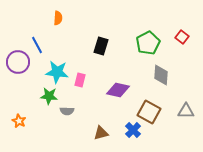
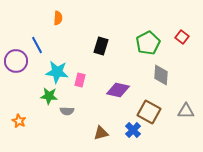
purple circle: moved 2 px left, 1 px up
